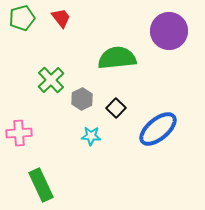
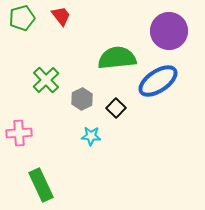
red trapezoid: moved 2 px up
green cross: moved 5 px left
blue ellipse: moved 48 px up; rotated 6 degrees clockwise
